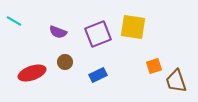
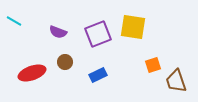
orange square: moved 1 px left, 1 px up
